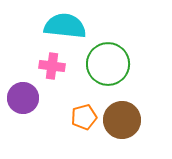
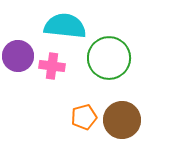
green circle: moved 1 px right, 6 px up
purple circle: moved 5 px left, 42 px up
